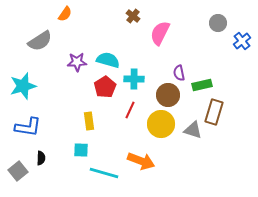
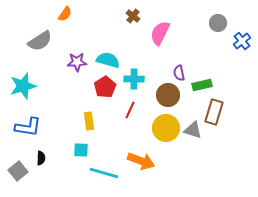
yellow circle: moved 5 px right, 4 px down
